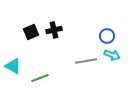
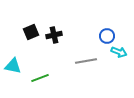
black cross: moved 5 px down
cyan arrow: moved 7 px right, 3 px up
cyan triangle: rotated 18 degrees counterclockwise
